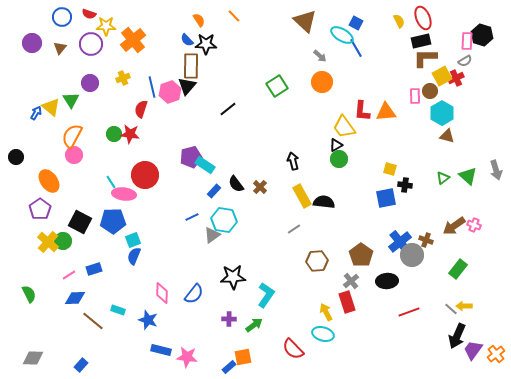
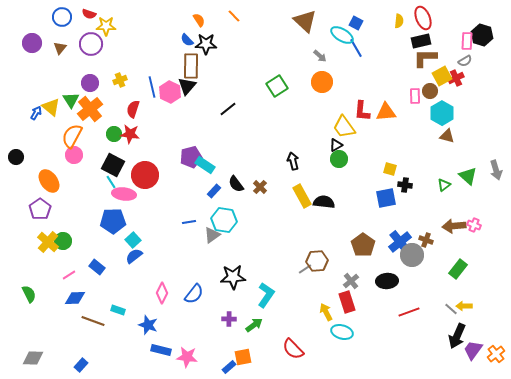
yellow semicircle at (399, 21): rotated 32 degrees clockwise
orange cross at (133, 40): moved 43 px left, 69 px down
yellow cross at (123, 78): moved 3 px left, 2 px down
pink hexagon at (170, 92): rotated 15 degrees counterclockwise
red semicircle at (141, 109): moved 8 px left
green triangle at (443, 178): moved 1 px right, 7 px down
blue line at (192, 217): moved 3 px left, 5 px down; rotated 16 degrees clockwise
black square at (80, 222): moved 33 px right, 57 px up
brown arrow at (454, 226): rotated 30 degrees clockwise
gray line at (294, 229): moved 11 px right, 40 px down
cyan square at (133, 240): rotated 21 degrees counterclockwise
brown pentagon at (361, 255): moved 2 px right, 10 px up
blue semicircle at (134, 256): rotated 30 degrees clockwise
blue rectangle at (94, 269): moved 3 px right, 2 px up; rotated 56 degrees clockwise
pink diamond at (162, 293): rotated 25 degrees clockwise
blue star at (148, 320): moved 5 px down
brown line at (93, 321): rotated 20 degrees counterclockwise
cyan ellipse at (323, 334): moved 19 px right, 2 px up
